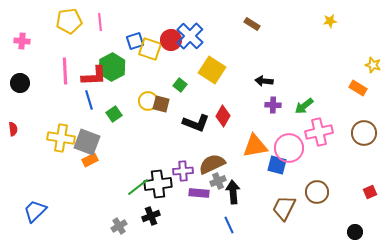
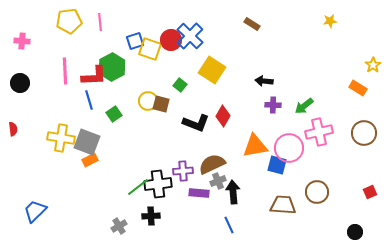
yellow star at (373, 65): rotated 21 degrees clockwise
brown trapezoid at (284, 208): moved 1 px left, 3 px up; rotated 68 degrees clockwise
black cross at (151, 216): rotated 18 degrees clockwise
